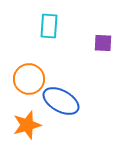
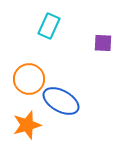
cyan rectangle: rotated 20 degrees clockwise
